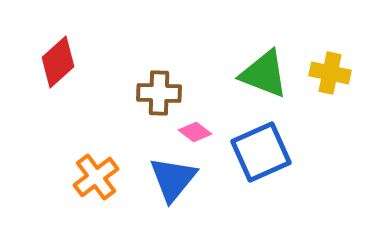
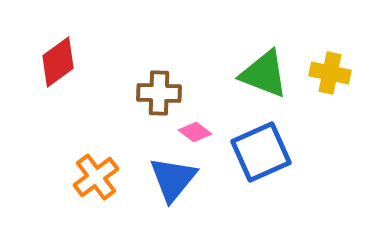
red diamond: rotated 6 degrees clockwise
